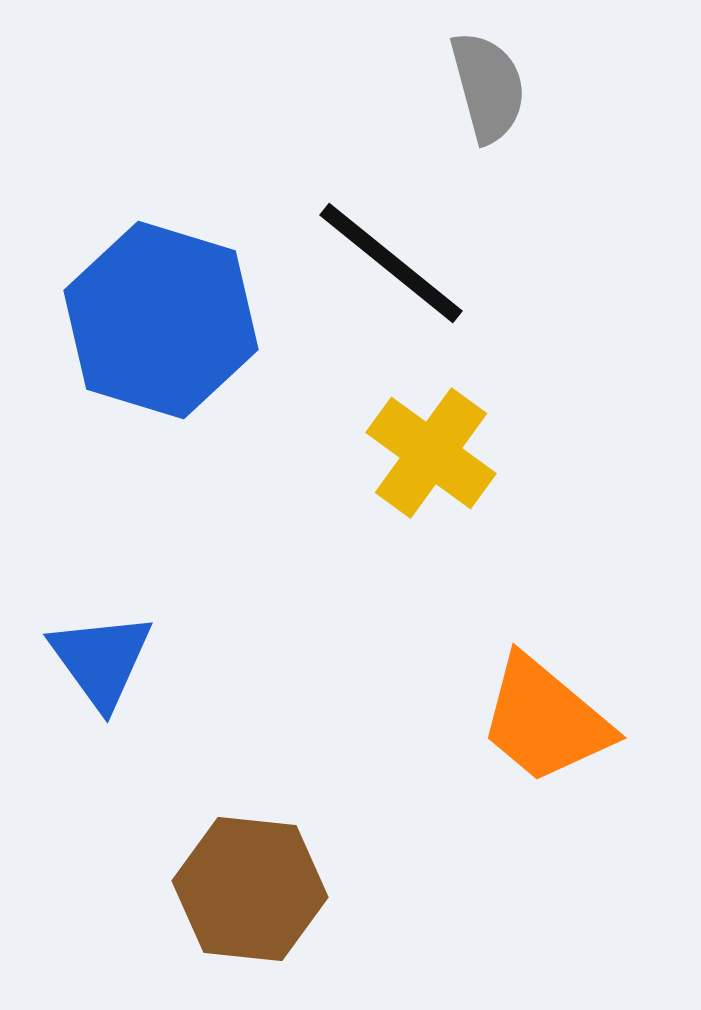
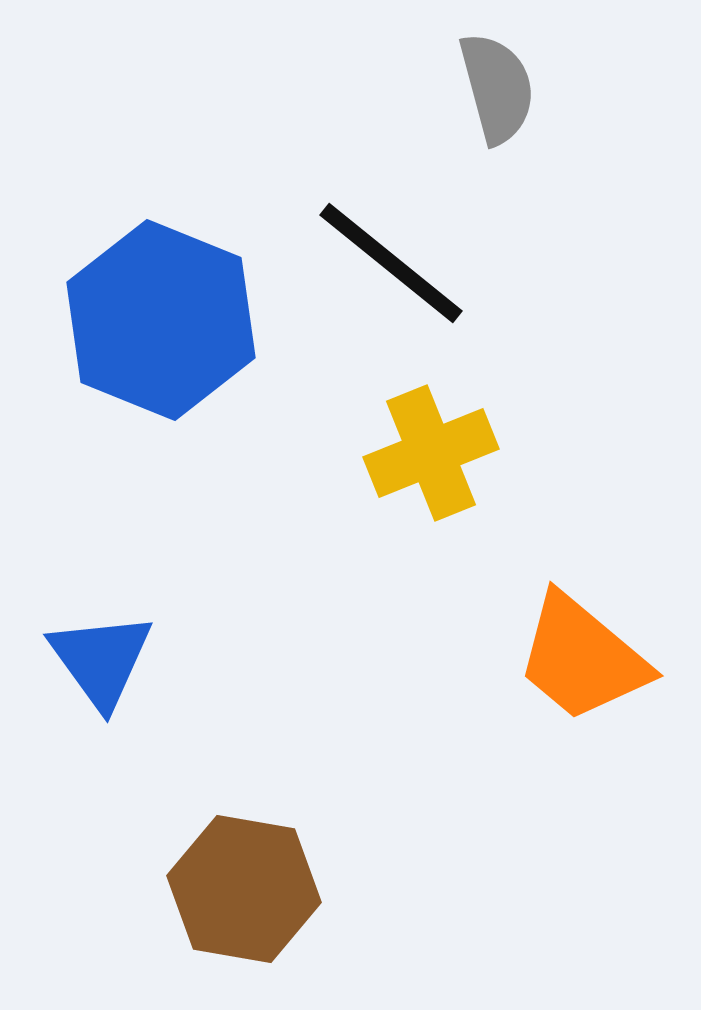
gray semicircle: moved 9 px right, 1 px down
blue hexagon: rotated 5 degrees clockwise
yellow cross: rotated 32 degrees clockwise
orange trapezoid: moved 37 px right, 62 px up
brown hexagon: moved 6 px left; rotated 4 degrees clockwise
